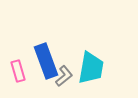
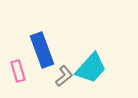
blue rectangle: moved 4 px left, 11 px up
cyan trapezoid: rotated 32 degrees clockwise
